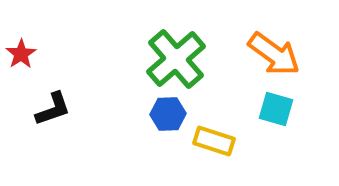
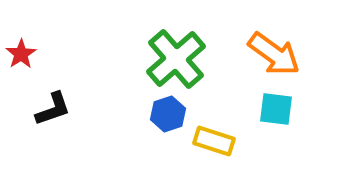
cyan square: rotated 9 degrees counterclockwise
blue hexagon: rotated 16 degrees counterclockwise
